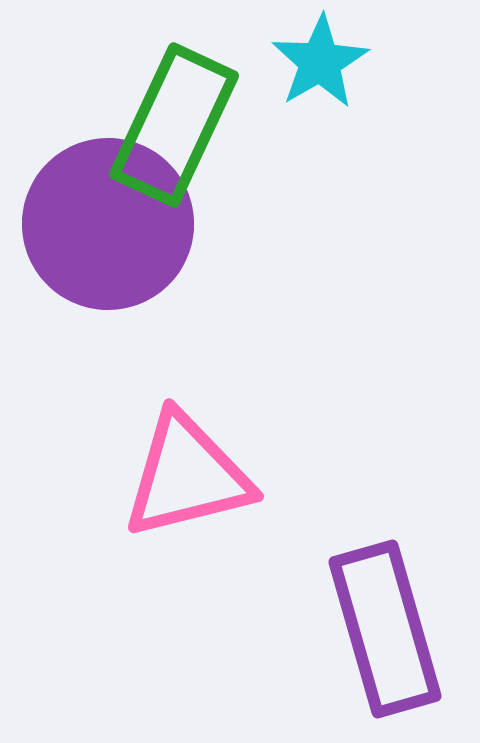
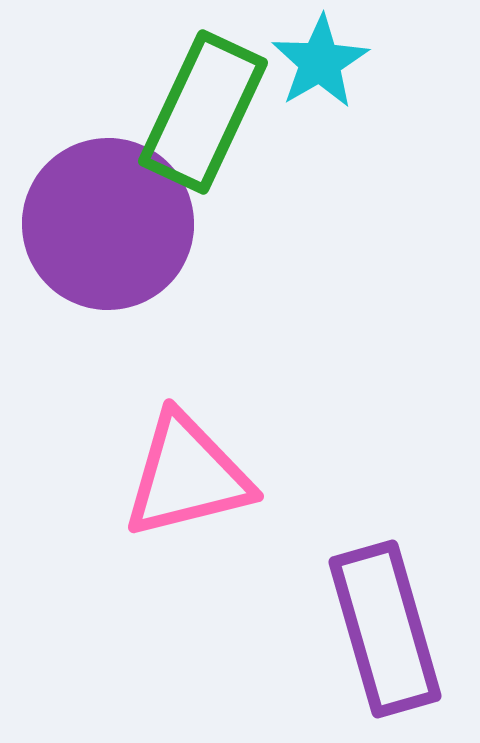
green rectangle: moved 29 px right, 13 px up
